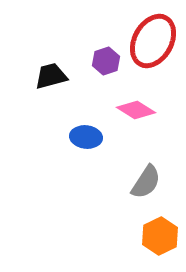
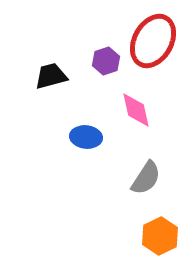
pink diamond: rotated 45 degrees clockwise
gray semicircle: moved 4 px up
